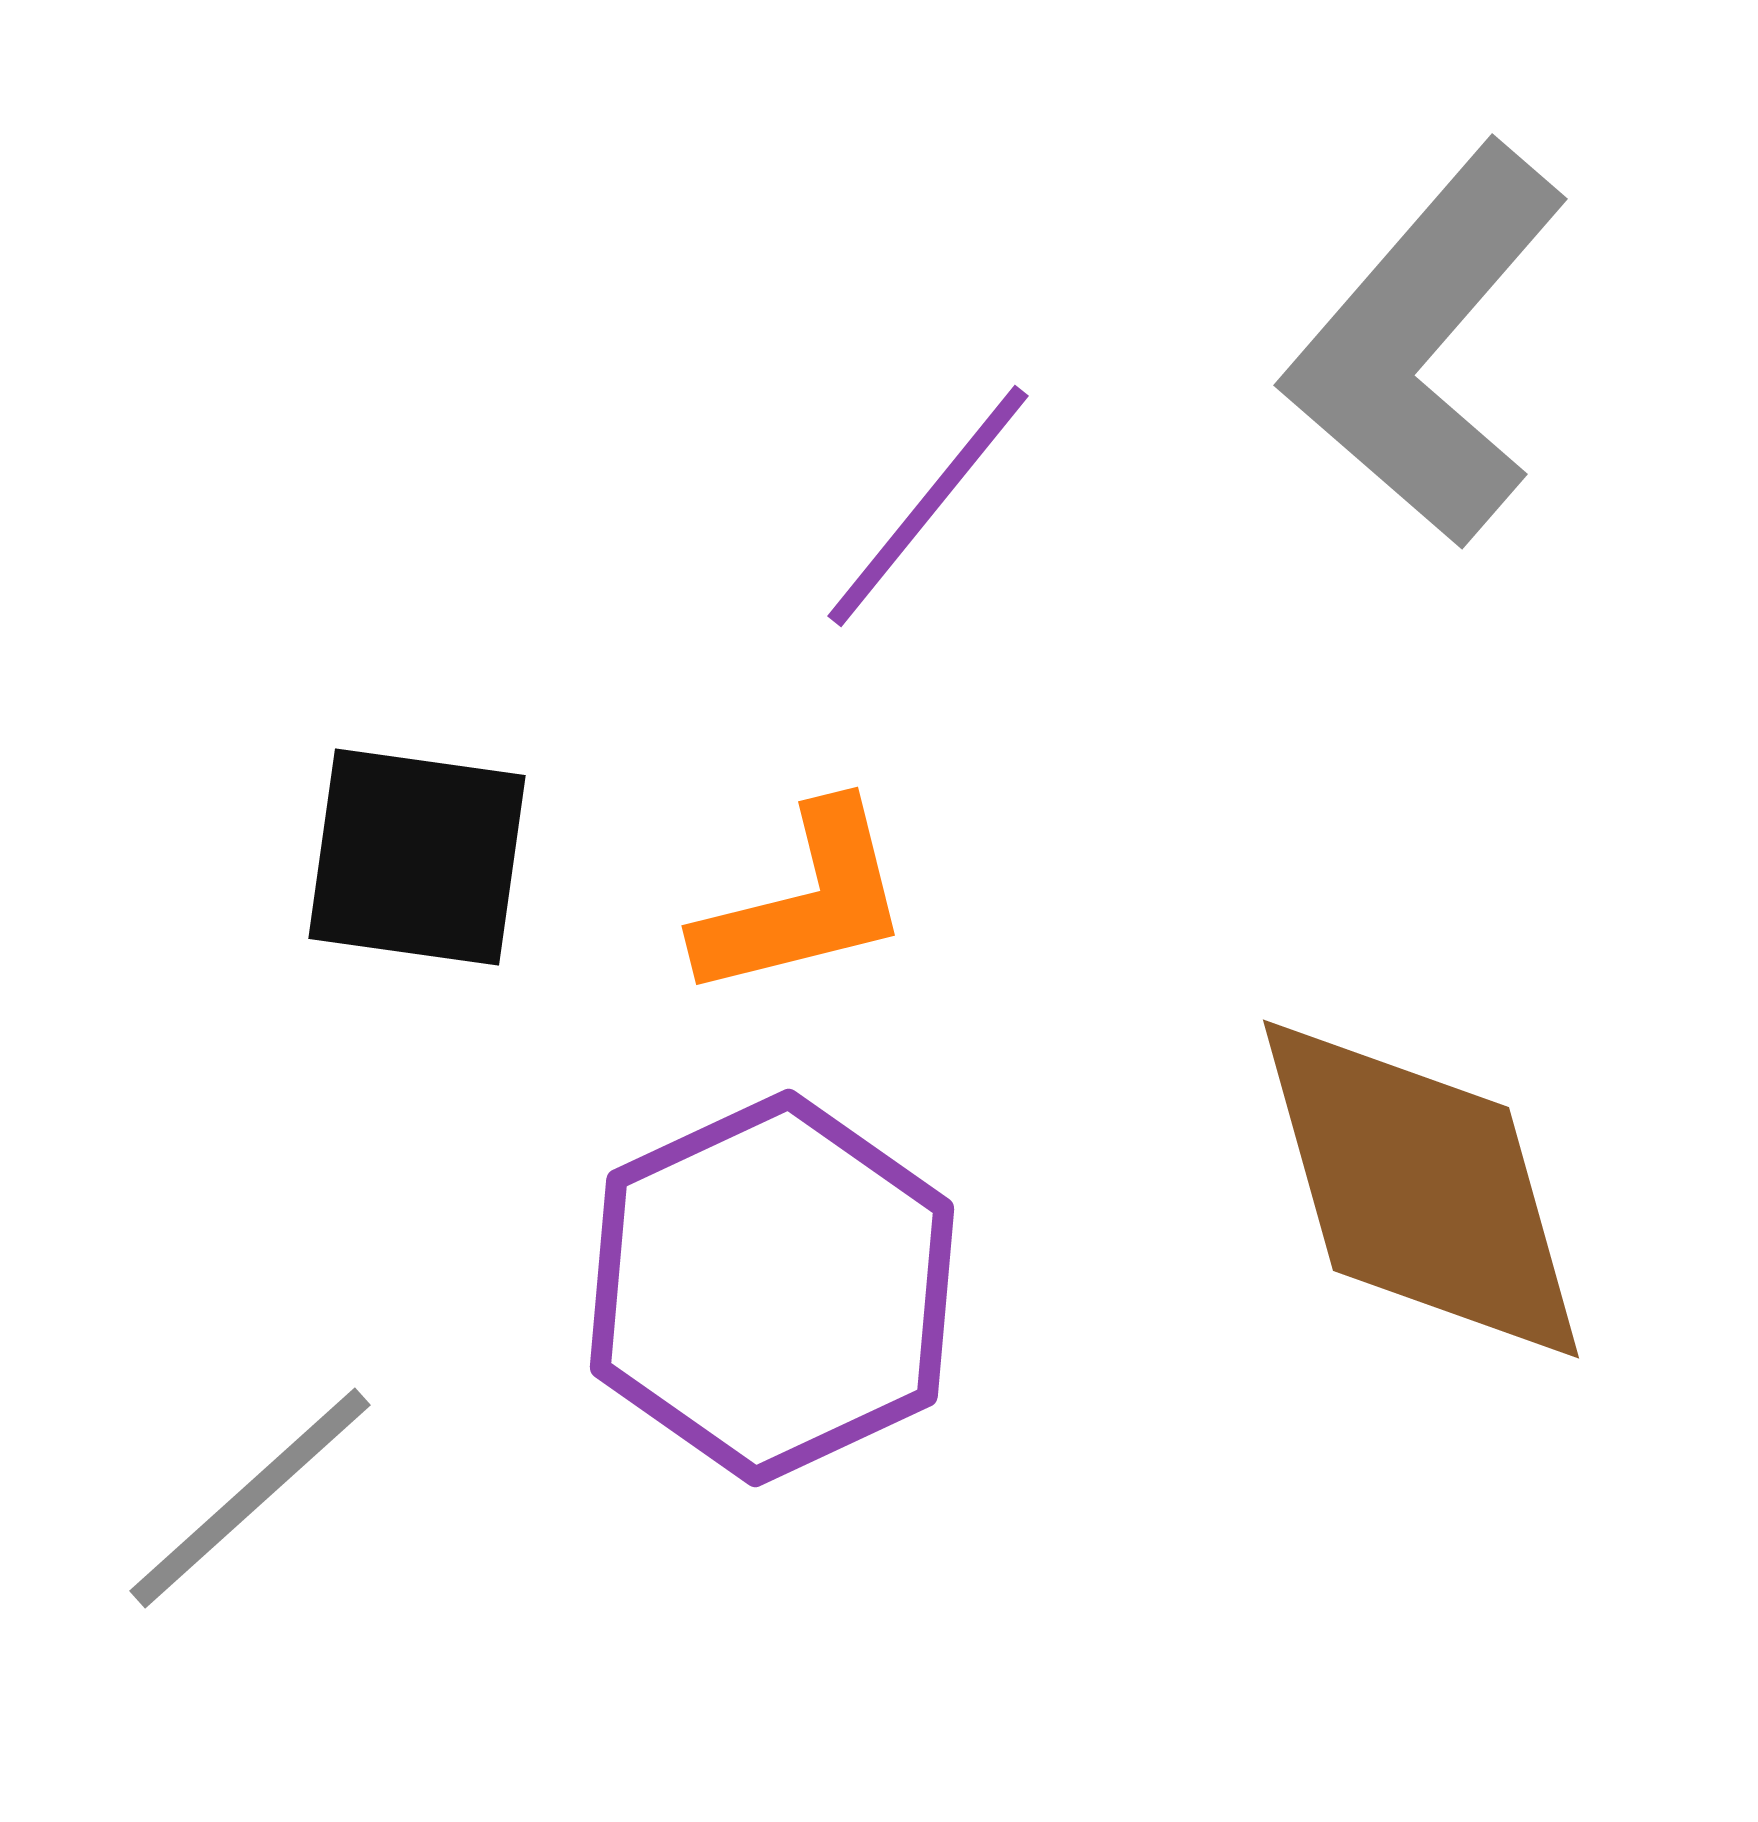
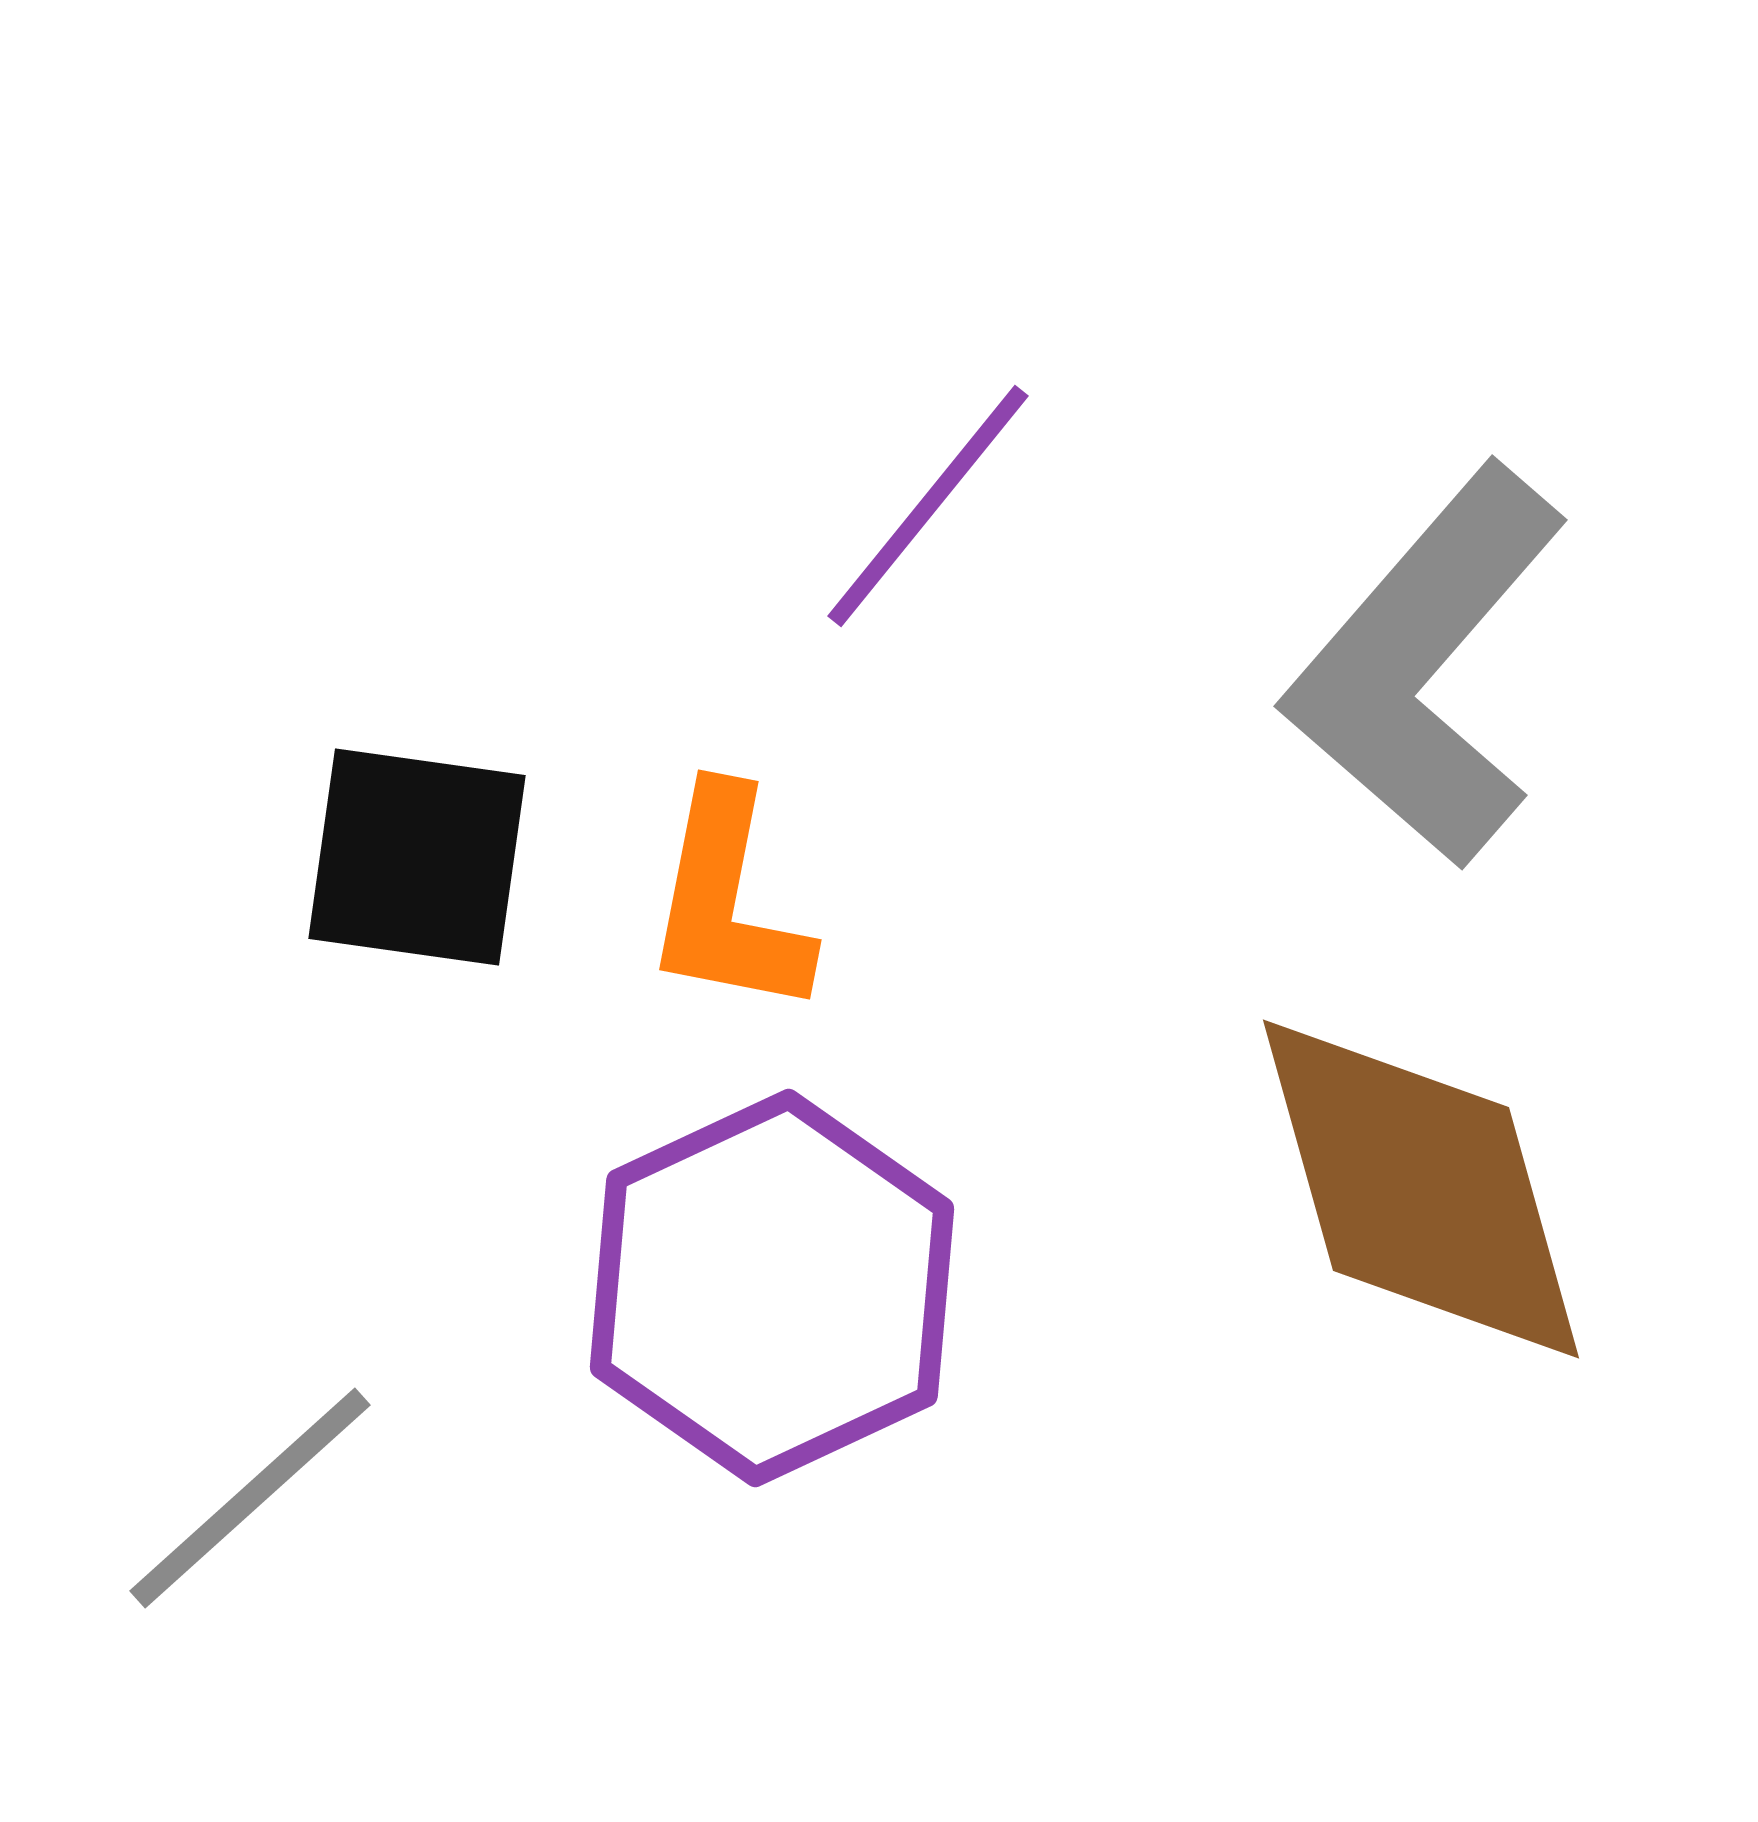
gray L-shape: moved 321 px down
orange L-shape: moved 76 px left; rotated 115 degrees clockwise
